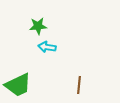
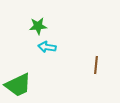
brown line: moved 17 px right, 20 px up
